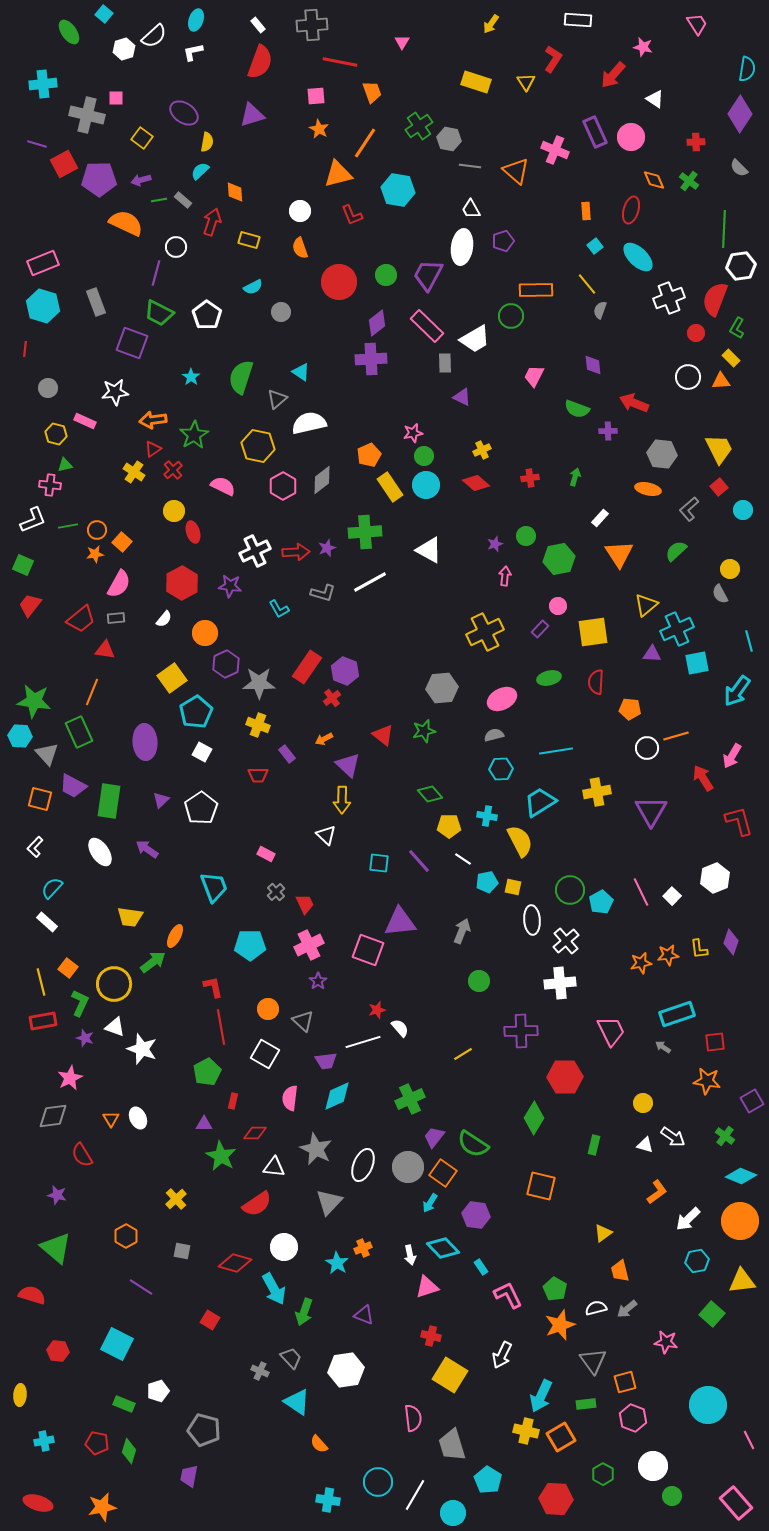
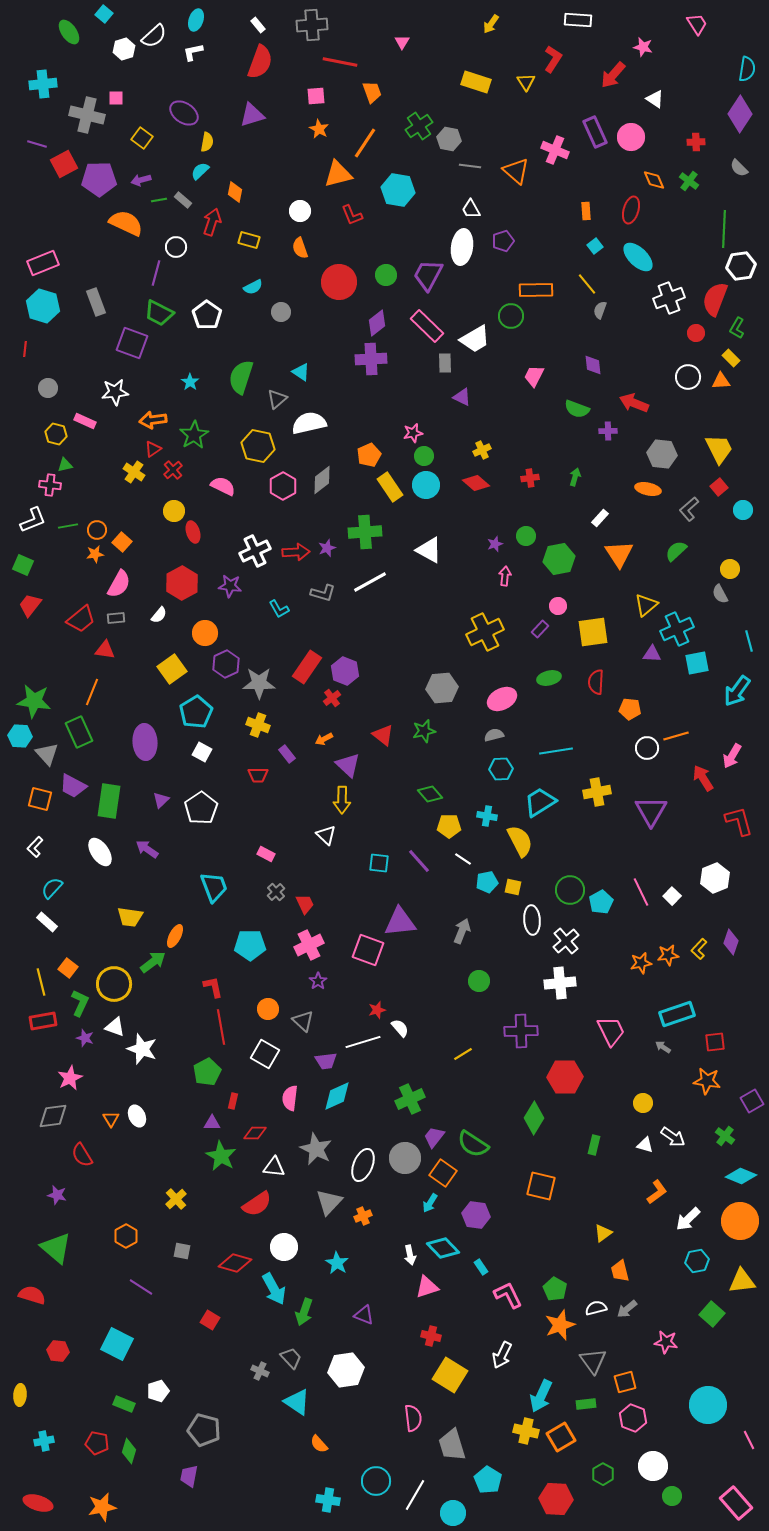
orange diamond at (235, 192): rotated 15 degrees clockwise
cyan star at (191, 377): moved 1 px left, 5 px down
white semicircle at (164, 619): moved 5 px left, 4 px up
yellow square at (172, 678): moved 9 px up
yellow L-shape at (699, 949): rotated 50 degrees clockwise
white ellipse at (138, 1118): moved 1 px left, 2 px up
purple triangle at (204, 1124): moved 8 px right, 1 px up
gray circle at (408, 1167): moved 3 px left, 9 px up
orange cross at (363, 1248): moved 32 px up
cyan circle at (378, 1482): moved 2 px left, 1 px up
